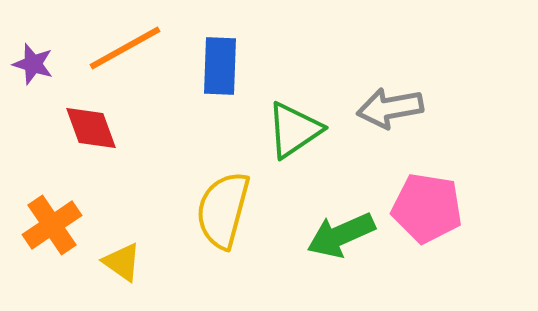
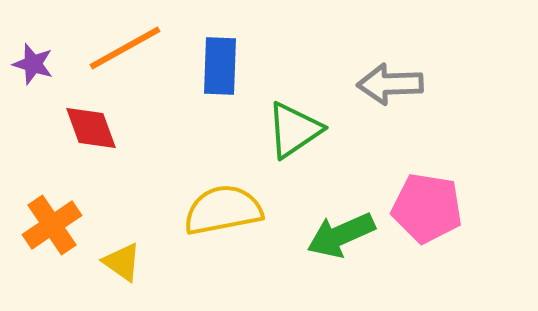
gray arrow: moved 24 px up; rotated 8 degrees clockwise
yellow semicircle: rotated 64 degrees clockwise
